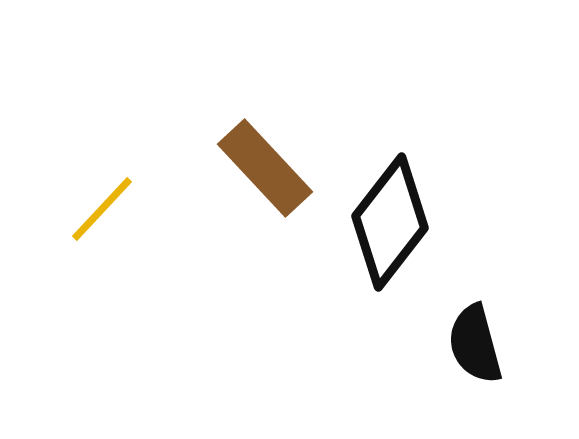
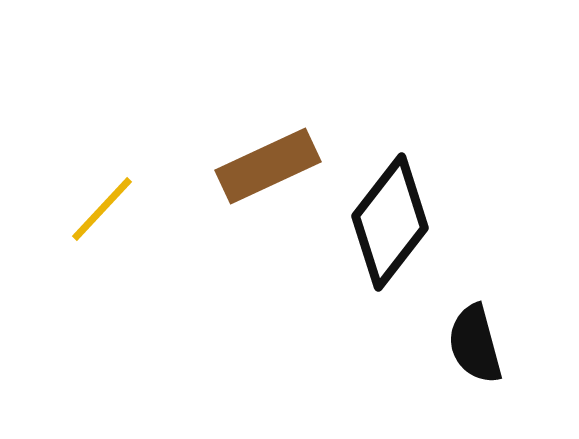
brown rectangle: moved 3 px right, 2 px up; rotated 72 degrees counterclockwise
